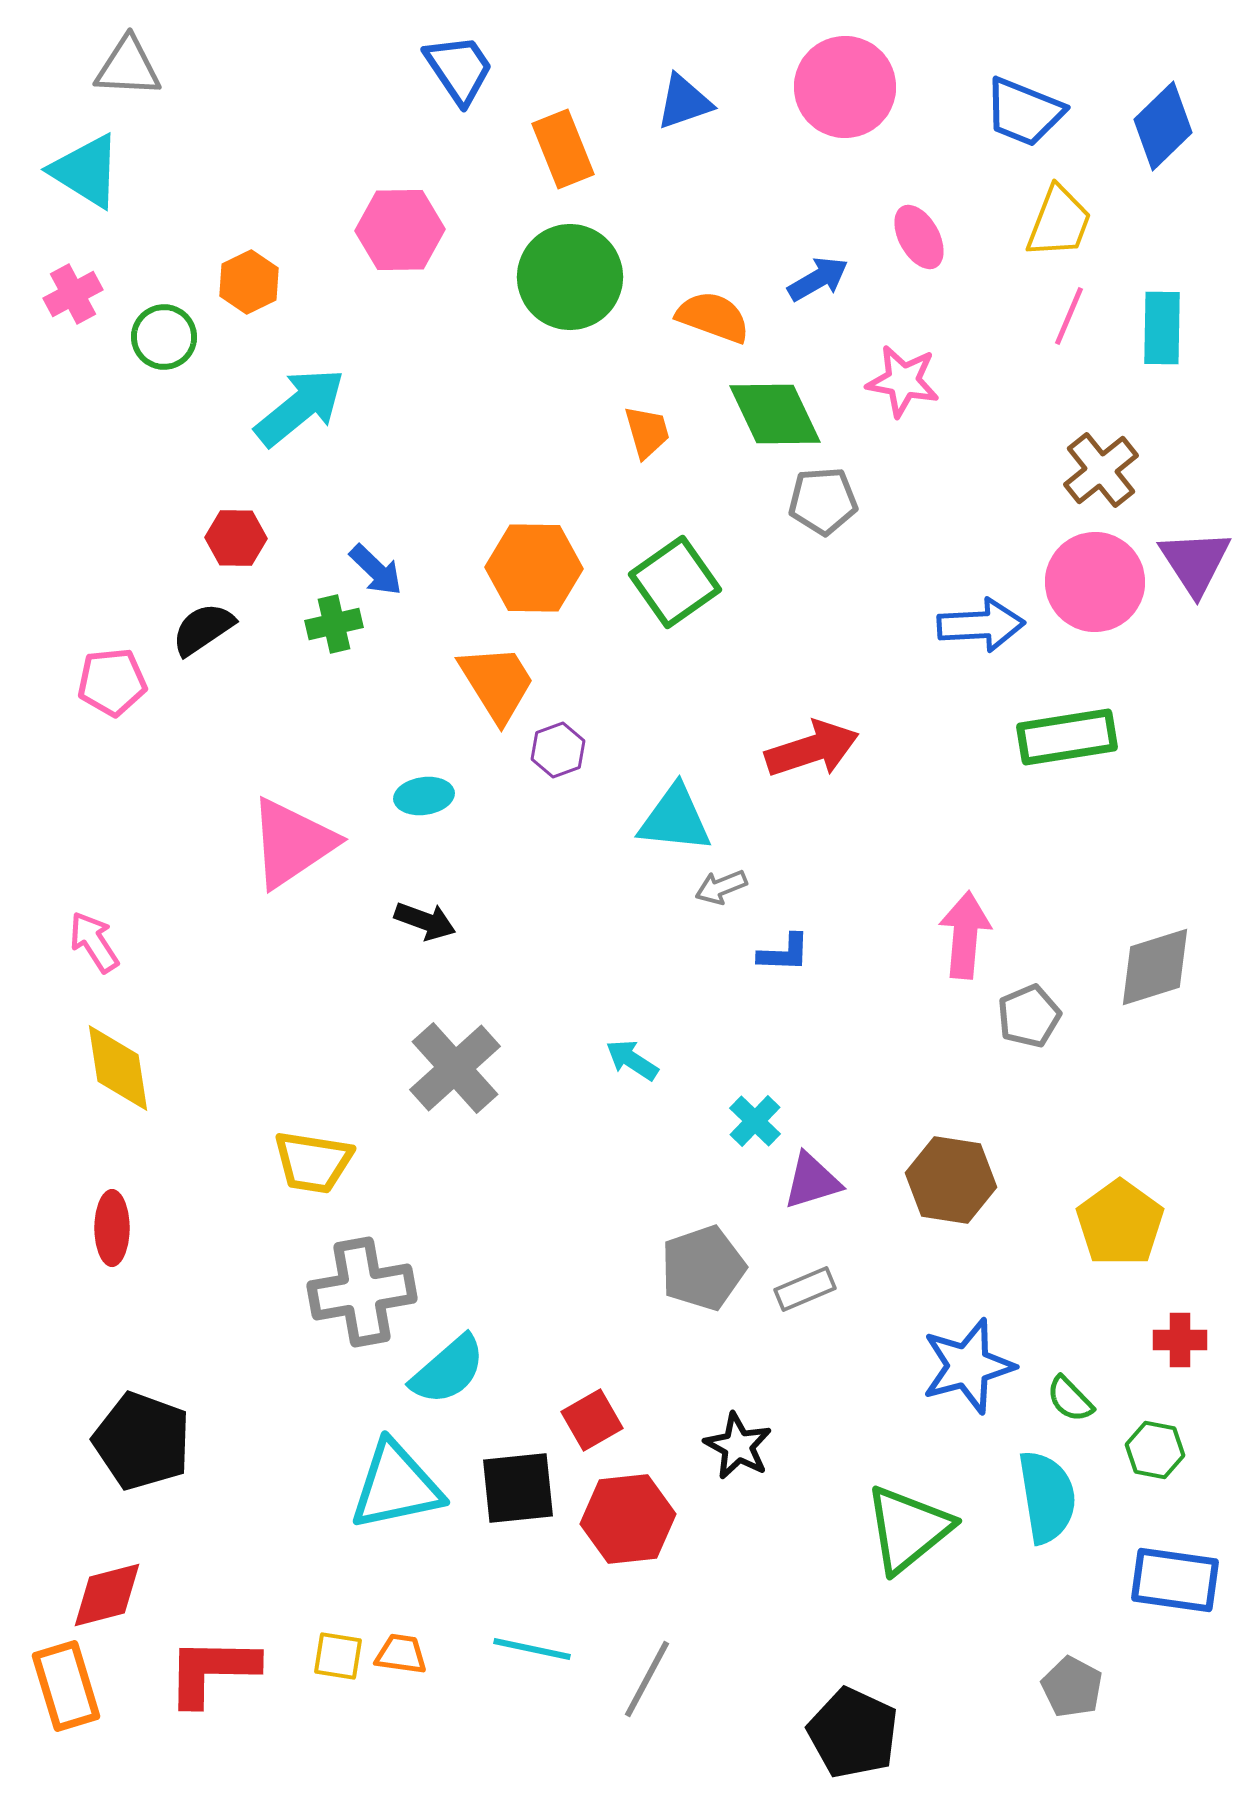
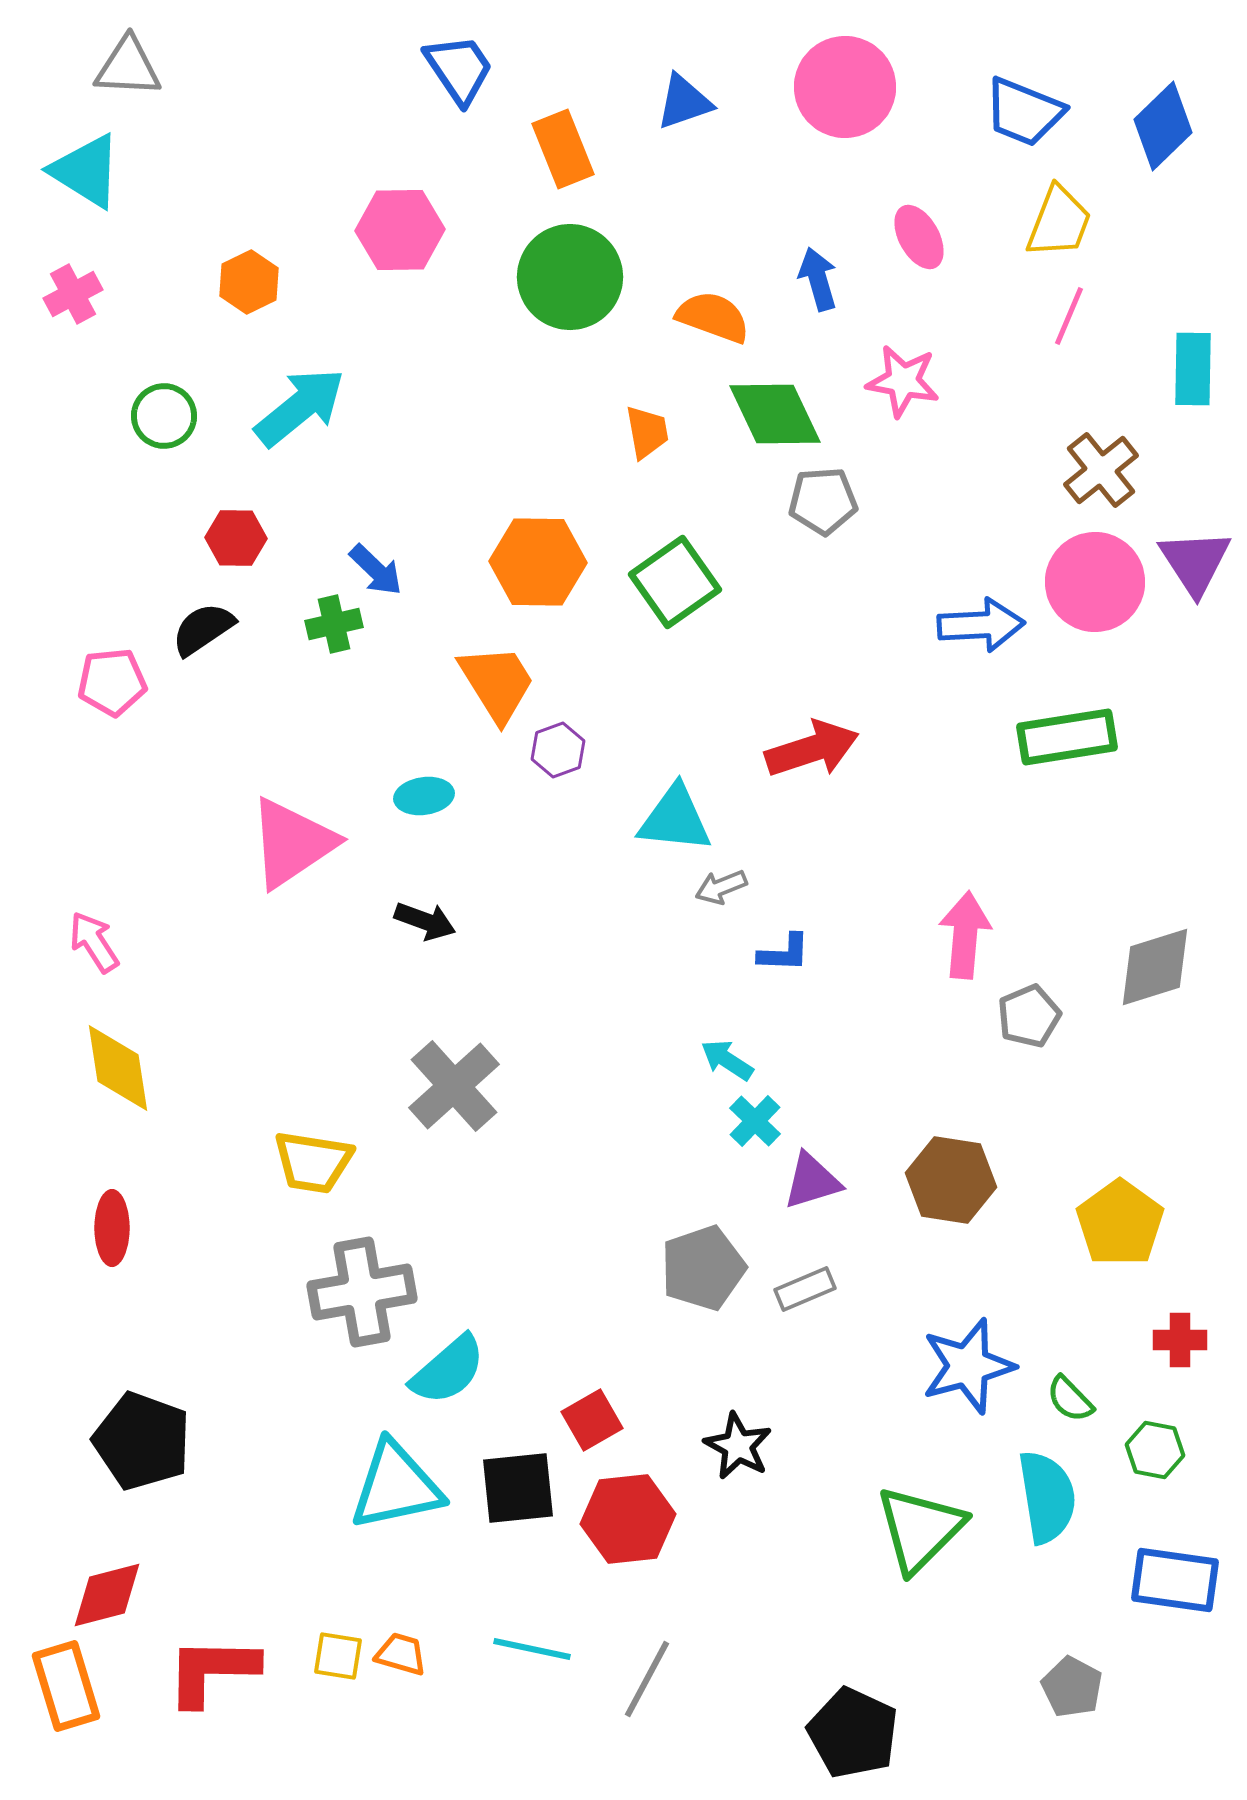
blue arrow at (818, 279): rotated 76 degrees counterclockwise
cyan rectangle at (1162, 328): moved 31 px right, 41 px down
green circle at (164, 337): moved 79 px down
orange trapezoid at (647, 432): rotated 6 degrees clockwise
orange hexagon at (534, 568): moved 4 px right, 6 px up
cyan arrow at (632, 1060): moved 95 px right
gray cross at (455, 1068): moved 1 px left, 18 px down
green triangle at (908, 1529): moved 12 px right; rotated 6 degrees counterclockwise
orange trapezoid at (401, 1654): rotated 8 degrees clockwise
